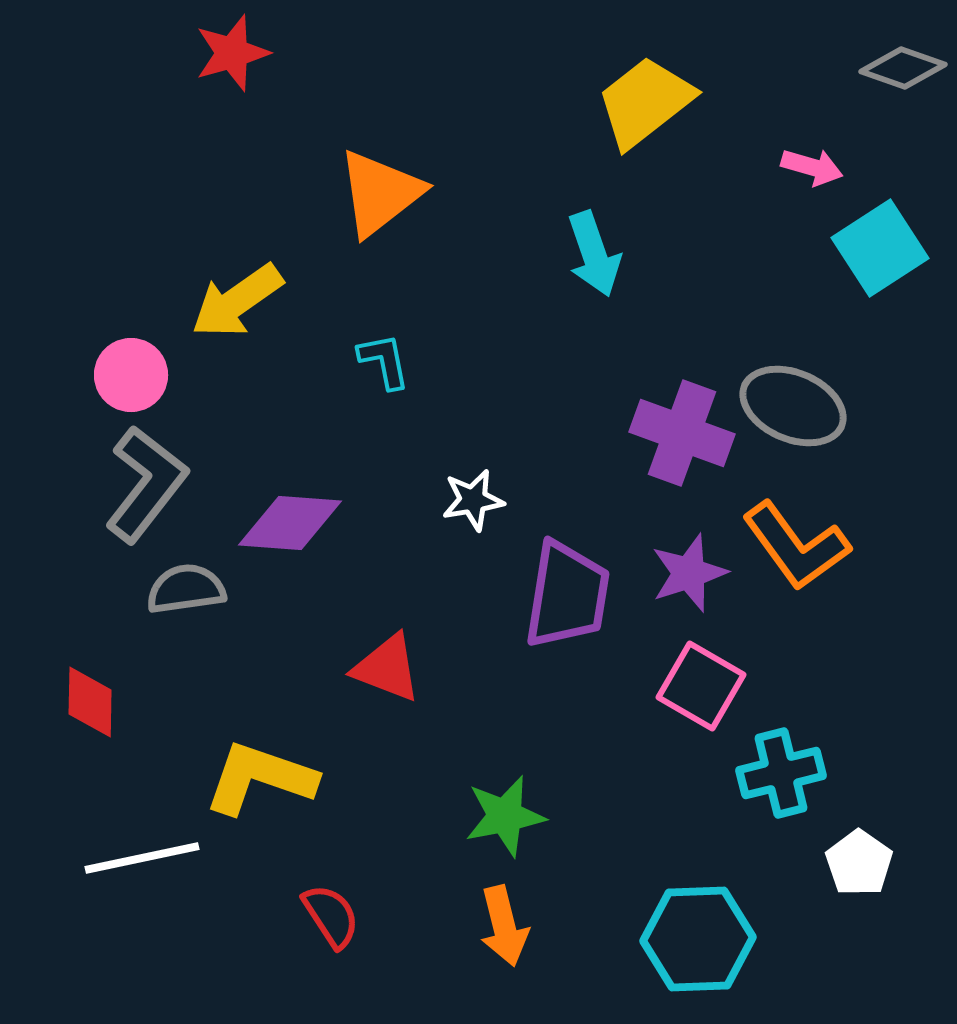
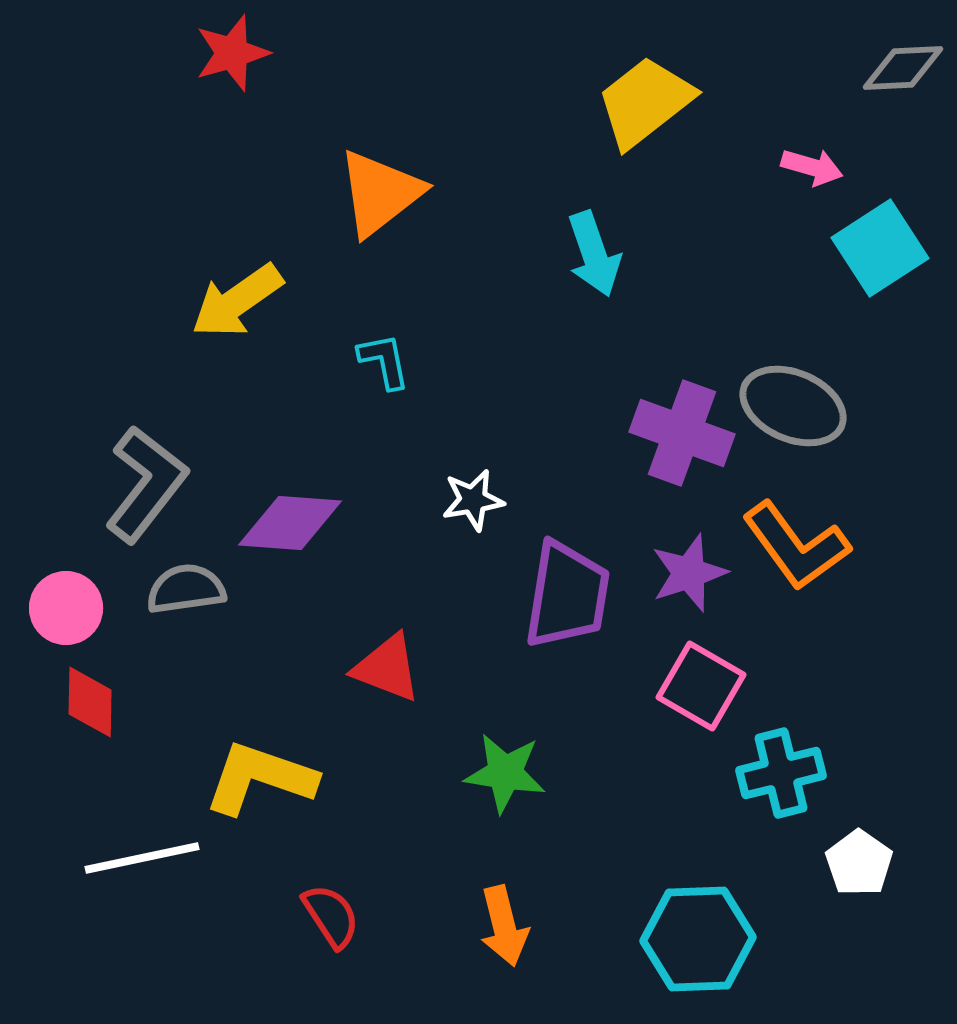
gray diamond: rotated 22 degrees counterclockwise
pink circle: moved 65 px left, 233 px down
green star: moved 43 px up; rotated 20 degrees clockwise
